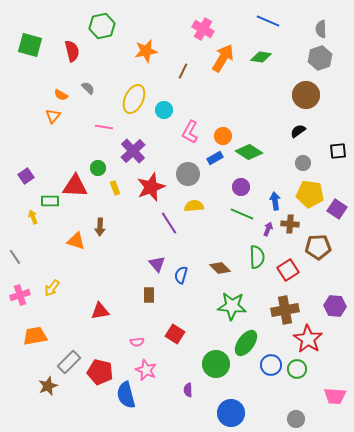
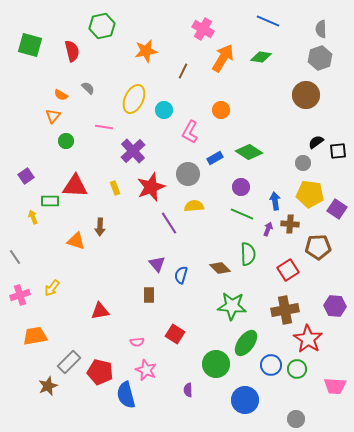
black semicircle at (298, 131): moved 18 px right, 11 px down
orange circle at (223, 136): moved 2 px left, 26 px up
green circle at (98, 168): moved 32 px left, 27 px up
green semicircle at (257, 257): moved 9 px left, 3 px up
pink trapezoid at (335, 396): moved 10 px up
blue circle at (231, 413): moved 14 px right, 13 px up
